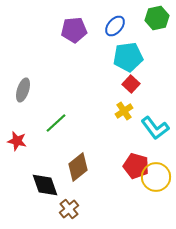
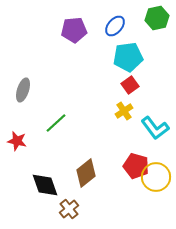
red square: moved 1 px left, 1 px down; rotated 12 degrees clockwise
brown diamond: moved 8 px right, 6 px down
